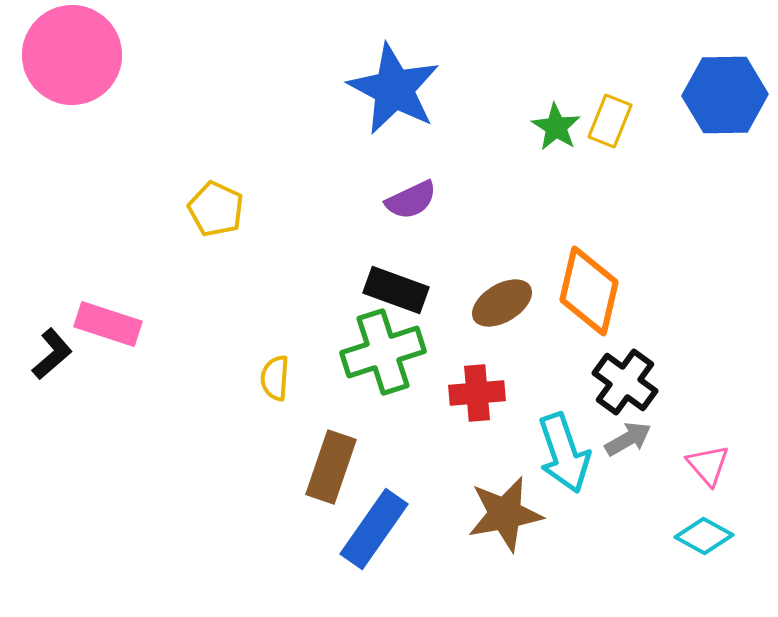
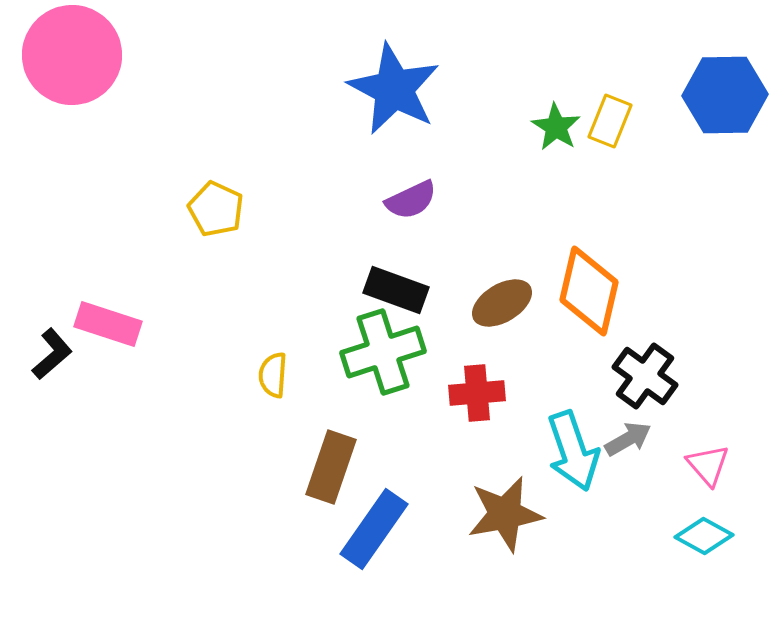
yellow semicircle: moved 2 px left, 3 px up
black cross: moved 20 px right, 6 px up
cyan arrow: moved 9 px right, 2 px up
